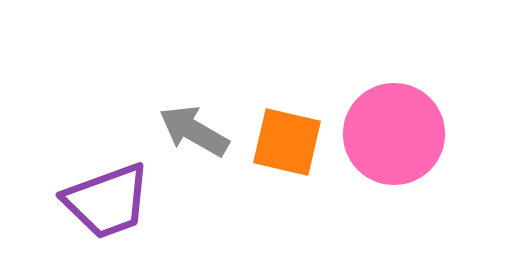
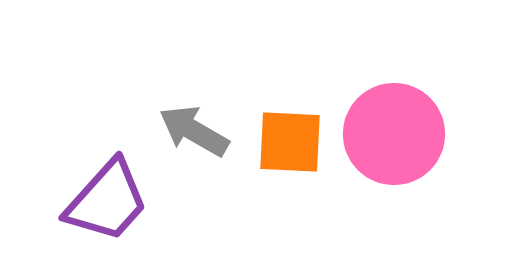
orange square: moved 3 px right; rotated 10 degrees counterclockwise
purple trapezoid: rotated 28 degrees counterclockwise
